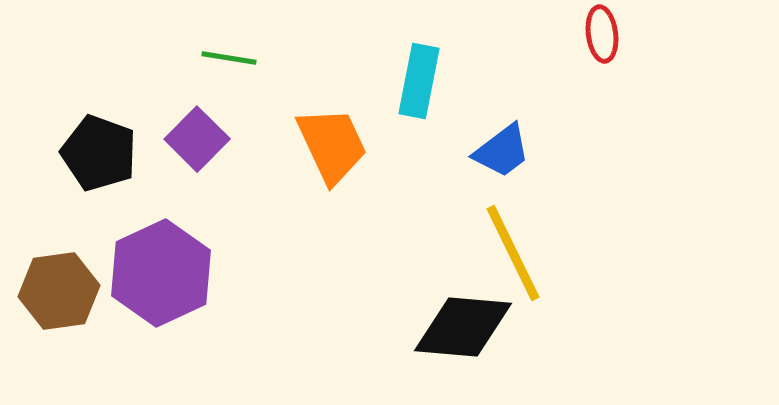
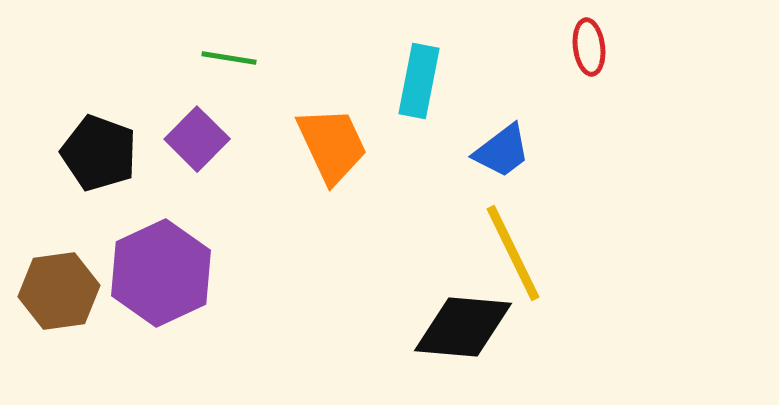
red ellipse: moved 13 px left, 13 px down
